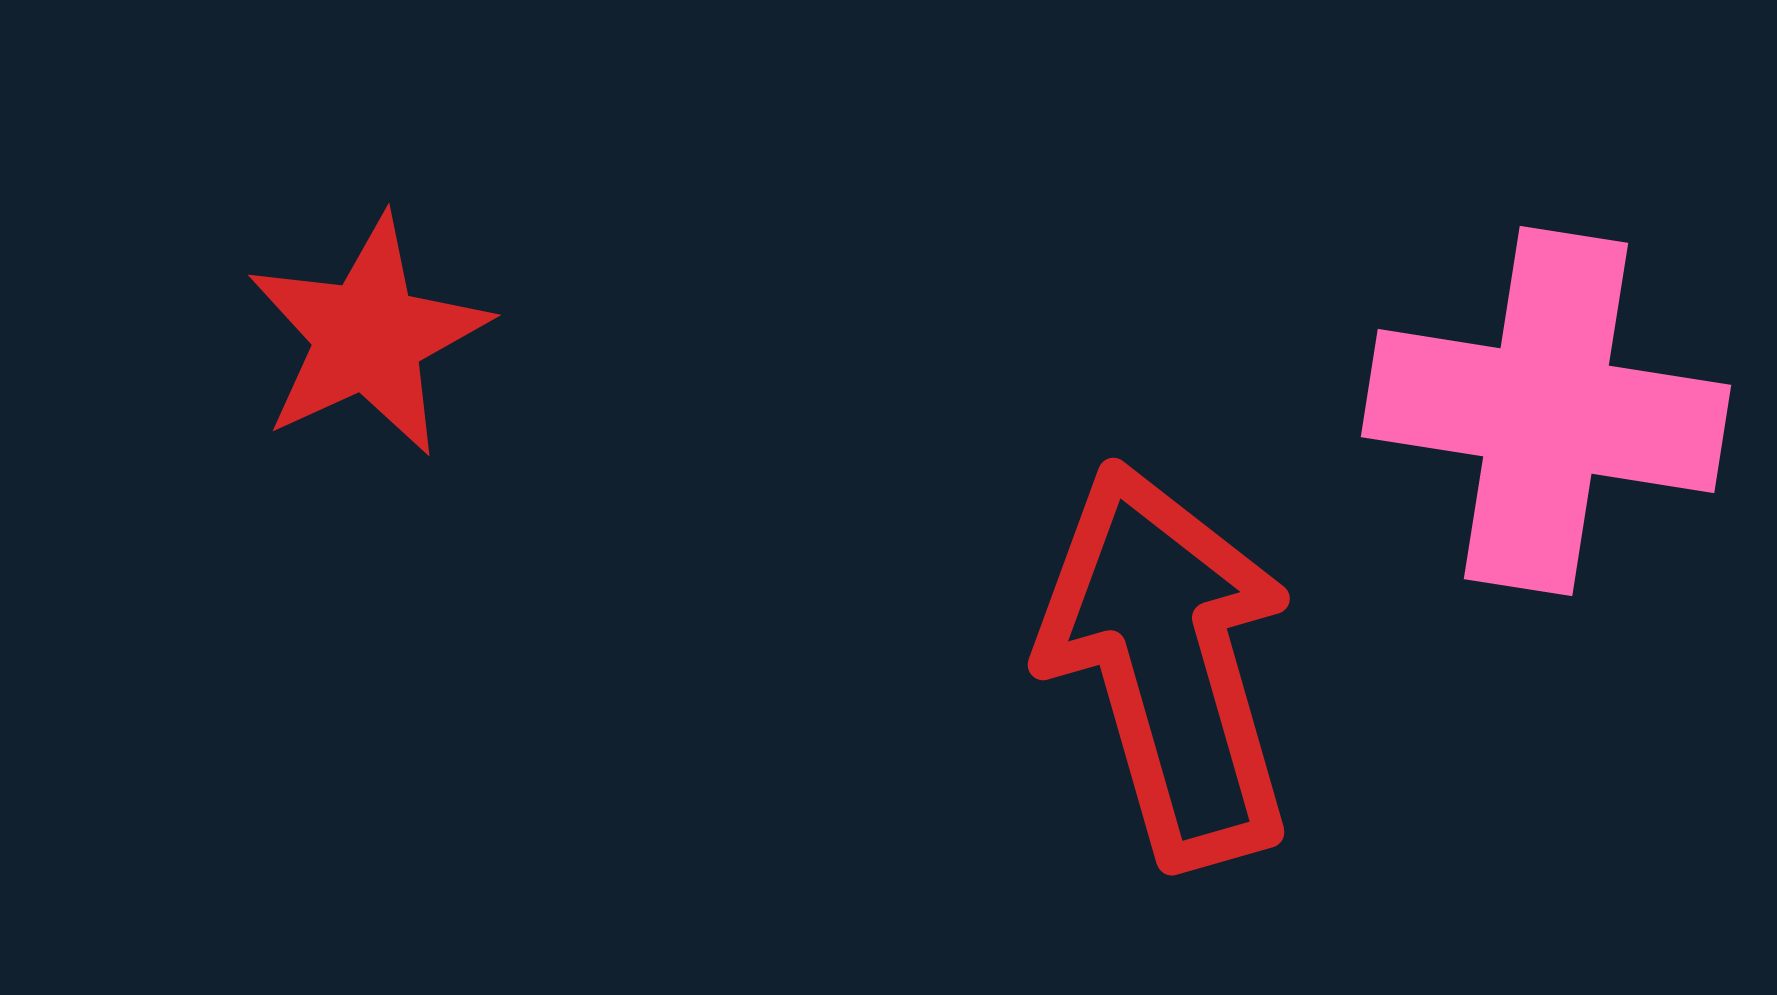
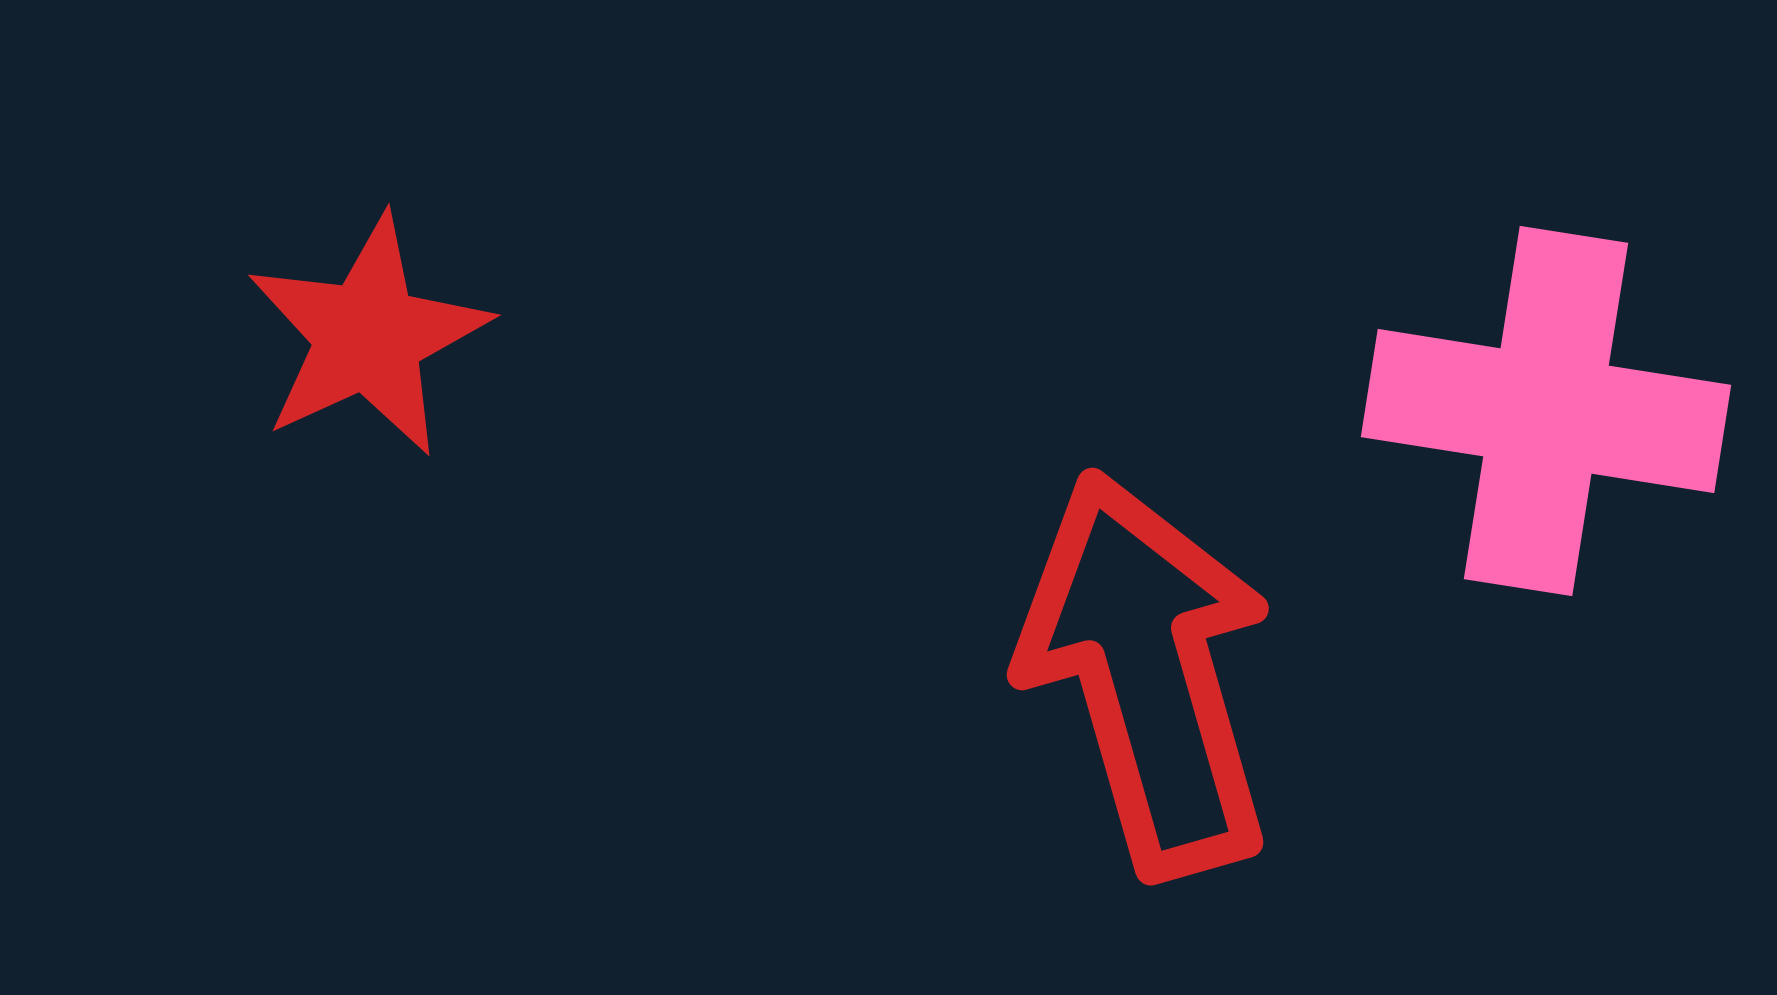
red arrow: moved 21 px left, 10 px down
